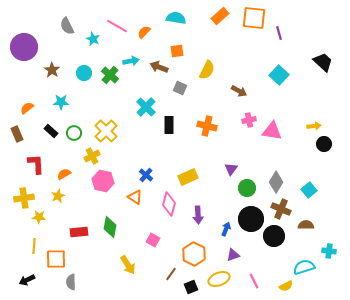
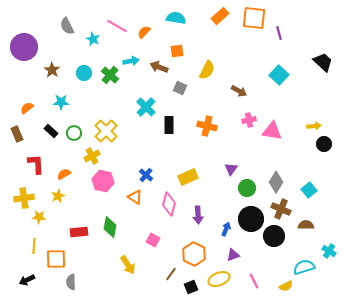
cyan cross at (329, 251): rotated 24 degrees clockwise
